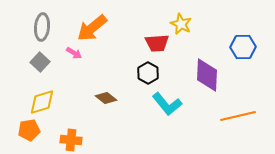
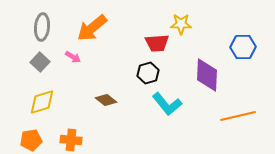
yellow star: rotated 25 degrees counterclockwise
pink arrow: moved 1 px left, 4 px down
black hexagon: rotated 15 degrees clockwise
brown diamond: moved 2 px down
orange pentagon: moved 2 px right, 10 px down
